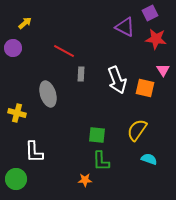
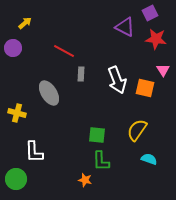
gray ellipse: moved 1 px right, 1 px up; rotated 15 degrees counterclockwise
orange star: rotated 16 degrees clockwise
